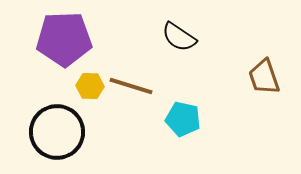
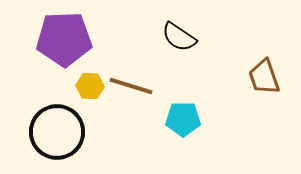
cyan pentagon: rotated 12 degrees counterclockwise
